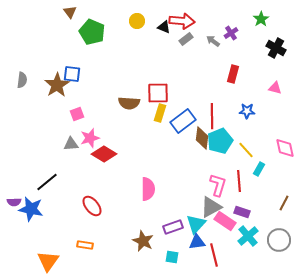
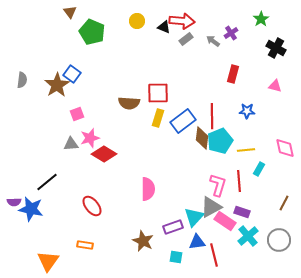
blue square at (72, 74): rotated 30 degrees clockwise
pink triangle at (275, 88): moved 2 px up
yellow rectangle at (160, 113): moved 2 px left, 5 px down
yellow line at (246, 150): rotated 54 degrees counterclockwise
cyan triangle at (196, 224): moved 2 px left, 7 px up
cyan square at (172, 257): moved 4 px right
